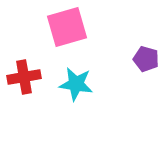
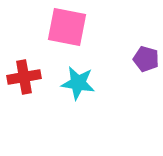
pink square: rotated 27 degrees clockwise
cyan star: moved 2 px right, 1 px up
